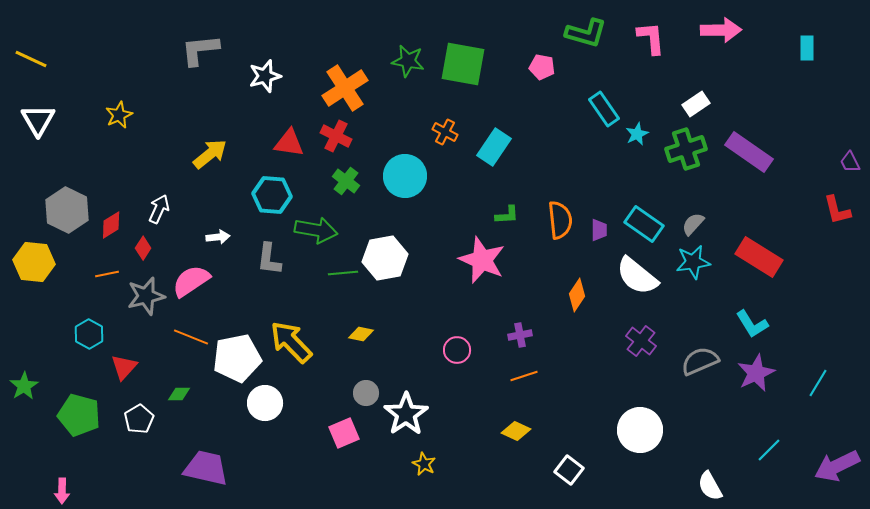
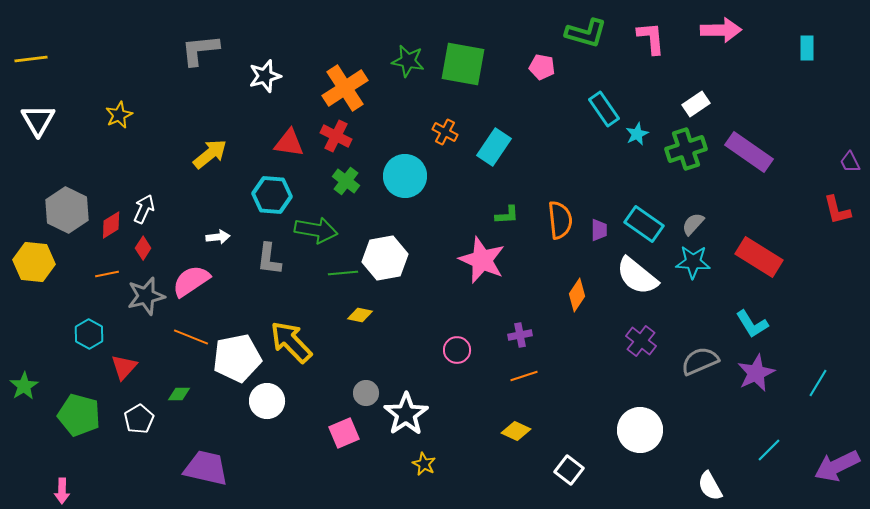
yellow line at (31, 59): rotated 32 degrees counterclockwise
white arrow at (159, 209): moved 15 px left
cyan star at (693, 262): rotated 12 degrees clockwise
yellow diamond at (361, 334): moved 1 px left, 19 px up
white circle at (265, 403): moved 2 px right, 2 px up
